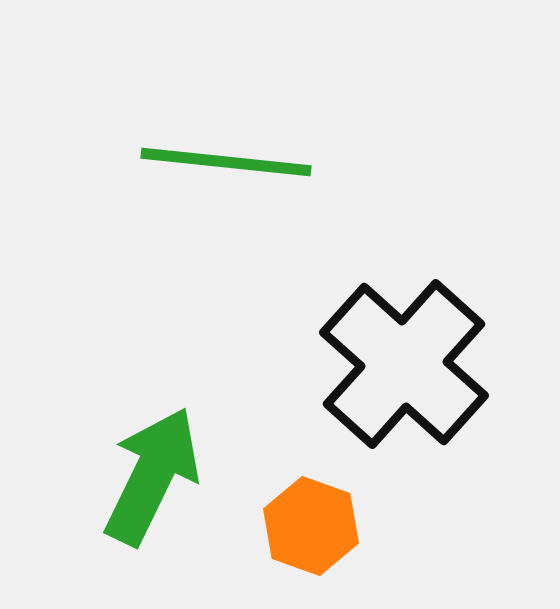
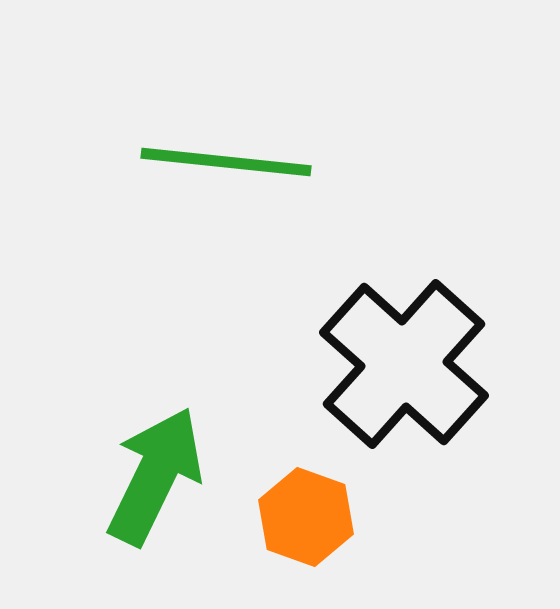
green arrow: moved 3 px right
orange hexagon: moved 5 px left, 9 px up
